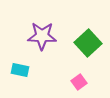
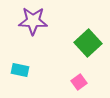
purple star: moved 9 px left, 15 px up
